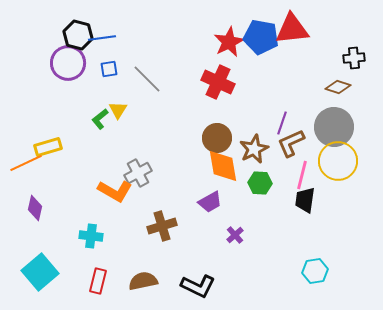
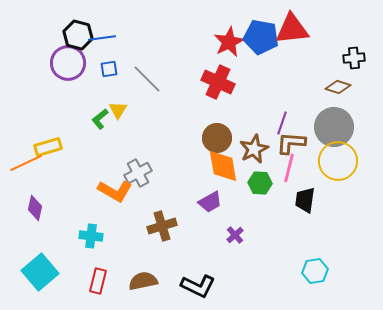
brown L-shape: rotated 28 degrees clockwise
pink line: moved 13 px left, 7 px up
